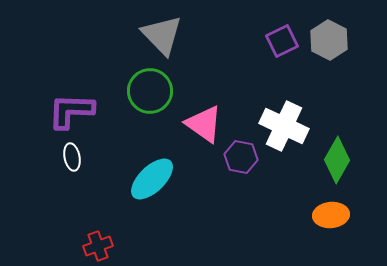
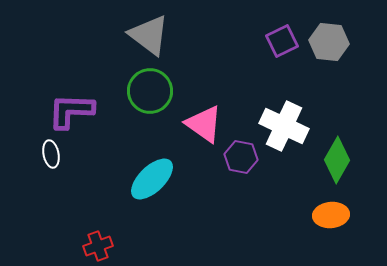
gray triangle: moved 13 px left; rotated 9 degrees counterclockwise
gray hexagon: moved 2 px down; rotated 21 degrees counterclockwise
white ellipse: moved 21 px left, 3 px up
